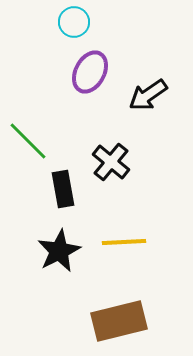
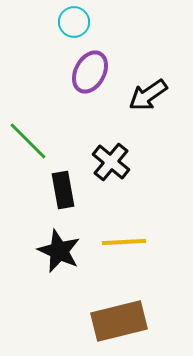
black rectangle: moved 1 px down
black star: rotated 21 degrees counterclockwise
